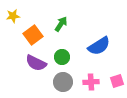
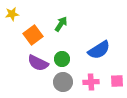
yellow star: moved 1 px left, 2 px up
blue semicircle: moved 4 px down
green circle: moved 2 px down
purple semicircle: moved 2 px right
pink square: rotated 16 degrees clockwise
